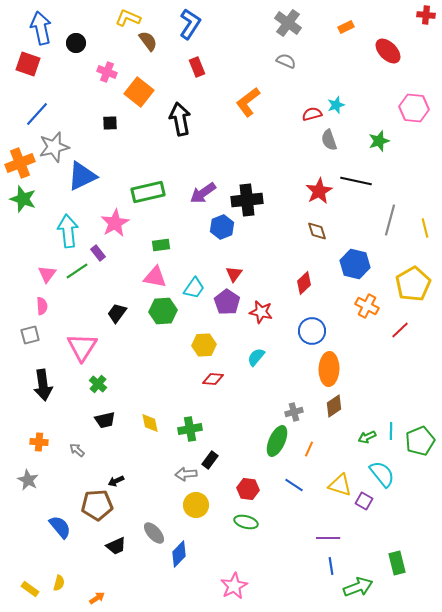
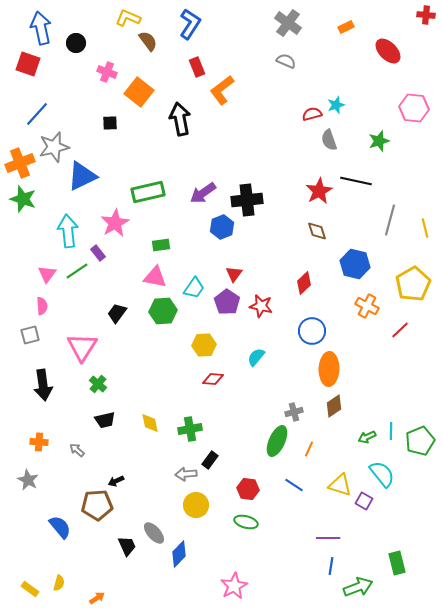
orange L-shape at (248, 102): moved 26 px left, 12 px up
red star at (261, 312): moved 6 px up
black trapezoid at (116, 546): moved 11 px right; rotated 90 degrees counterclockwise
blue line at (331, 566): rotated 18 degrees clockwise
